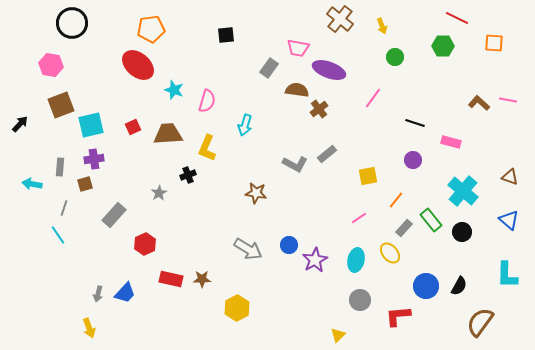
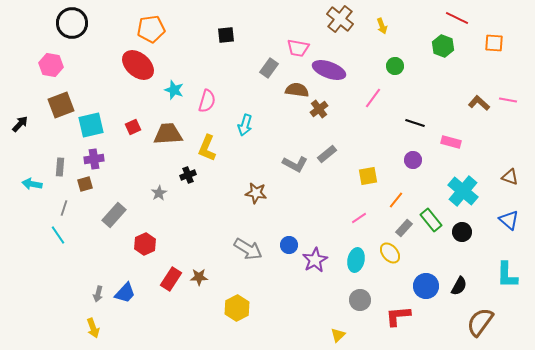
green hexagon at (443, 46): rotated 20 degrees clockwise
green circle at (395, 57): moved 9 px down
red rectangle at (171, 279): rotated 70 degrees counterclockwise
brown star at (202, 279): moved 3 px left, 2 px up
yellow arrow at (89, 328): moved 4 px right
